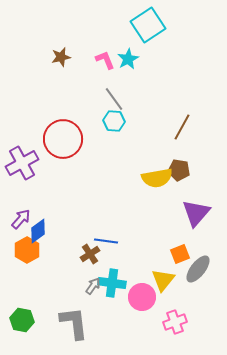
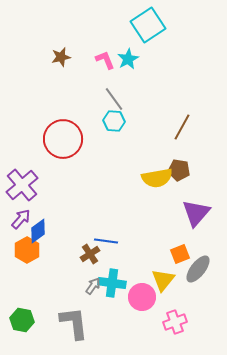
purple cross: moved 22 px down; rotated 12 degrees counterclockwise
